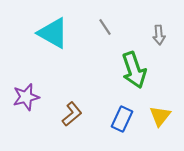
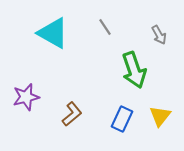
gray arrow: rotated 24 degrees counterclockwise
